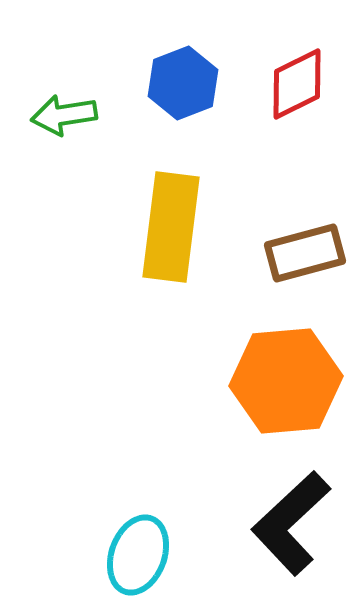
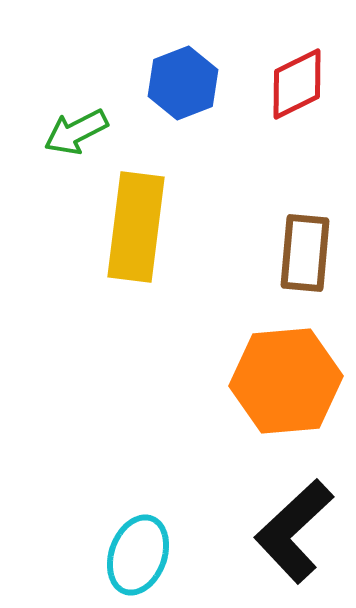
green arrow: moved 12 px right, 17 px down; rotated 18 degrees counterclockwise
yellow rectangle: moved 35 px left
brown rectangle: rotated 70 degrees counterclockwise
black L-shape: moved 3 px right, 8 px down
